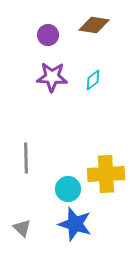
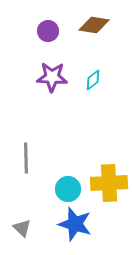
purple circle: moved 4 px up
yellow cross: moved 3 px right, 9 px down
